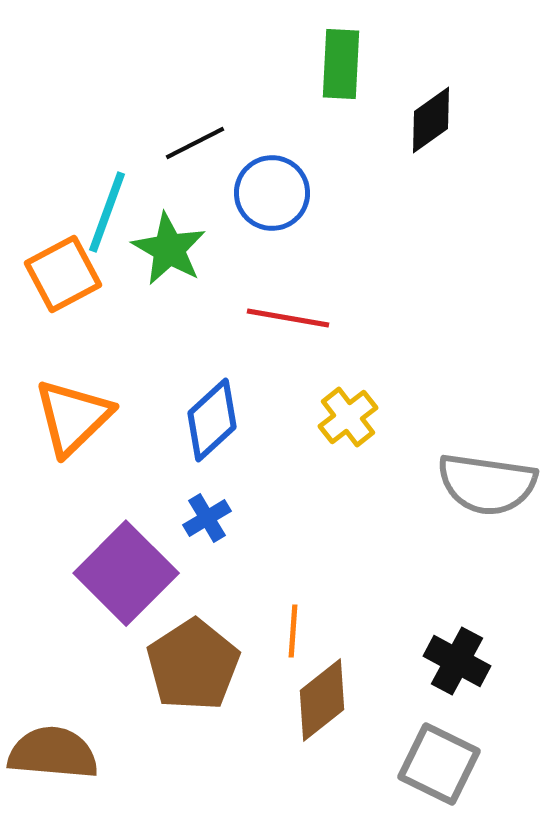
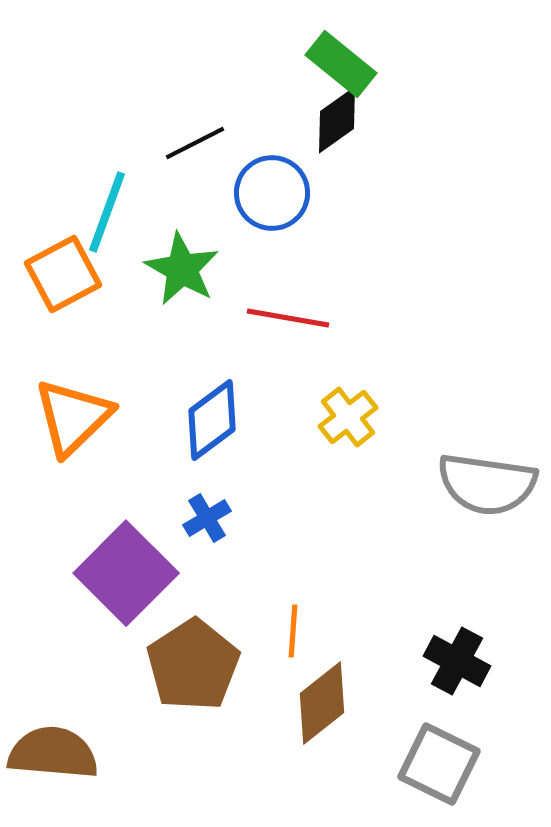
green rectangle: rotated 54 degrees counterclockwise
black diamond: moved 94 px left
green star: moved 13 px right, 20 px down
blue diamond: rotated 6 degrees clockwise
brown diamond: moved 3 px down
